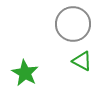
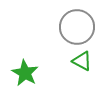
gray circle: moved 4 px right, 3 px down
